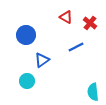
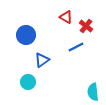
red cross: moved 4 px left, 3 px down
cyan circle: moved 1 px right, 1 px down
